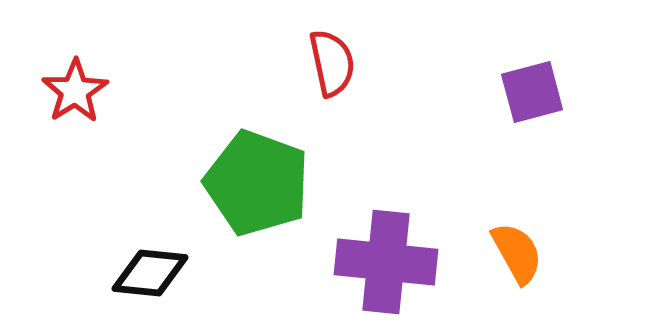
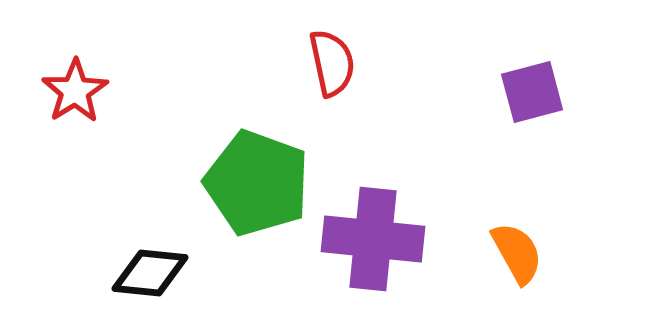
purple cross: moved 13 px left, 23 px up
